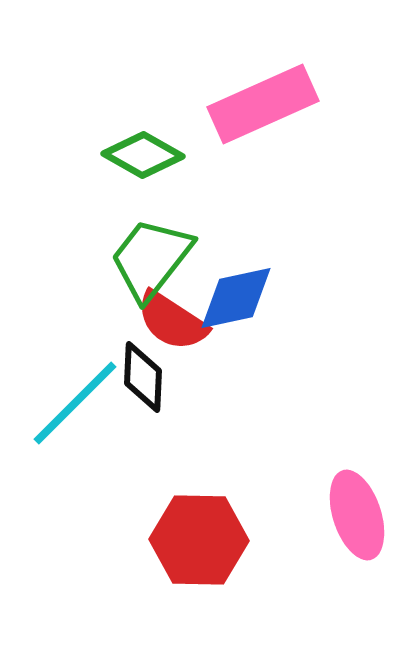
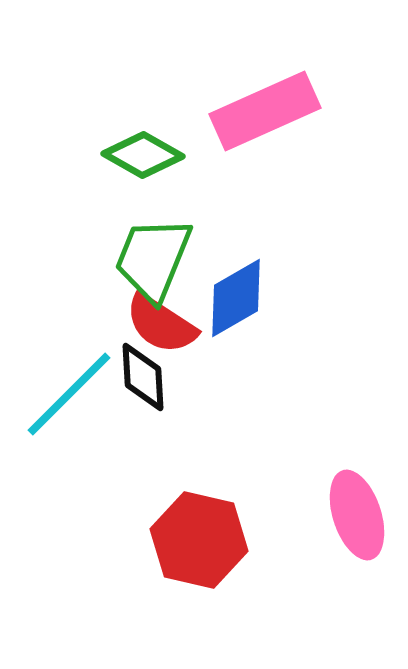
pink rectangle: moved 2 px right, 7 px down
green trapezoid: moved 2 px right; rotated 16 degrees counterclockwise
blue diamond: rotated 18 degrees counterclockwise
red semicircle: moved 11 px left, 3 px down
black diamond: rotated 6 degrees counterclockwise
cyan line: moved 6 px left, 9 px up
red hexagon: rotated 12 degrees clockwise
